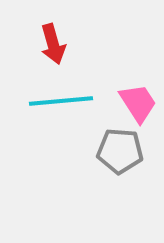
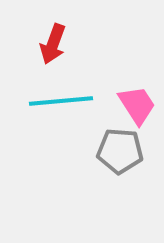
red arrow: rotated 36 degrees clockwise
pink trapezoid: moved 1 px left, 2 px down
